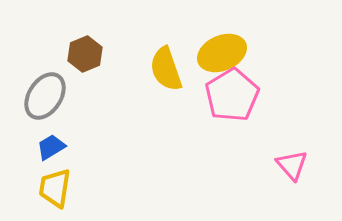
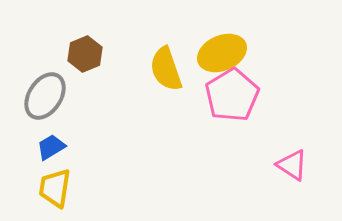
pink triangle: rotated 16 degrees counterclockwise
